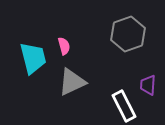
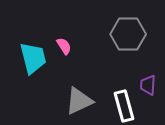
gray hexagon: rotated 20 degrees clockwise
pink semicircle: rotated 18 degrees counterclockwise
gray triangle: moved 7 px right, 19 px down
white rectangle: rotated 12 degrees clockwise
